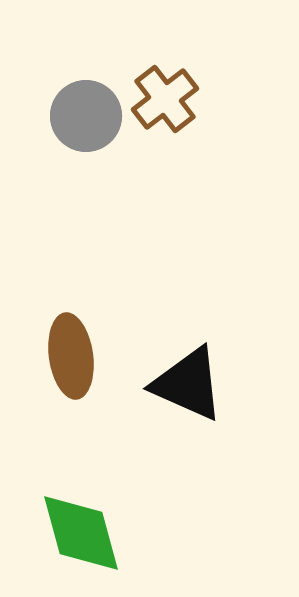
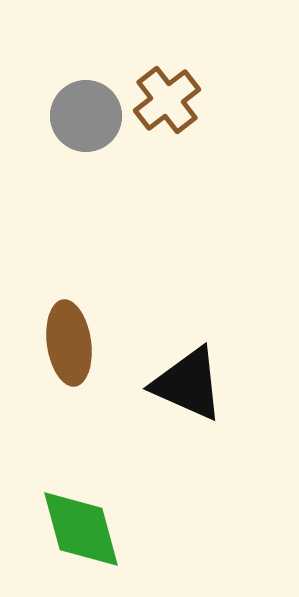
brown cross: moved 2 px right, 1 px down
brown ellipse: moved 2 px left, 13 px up
green diamond: moved 4 px up
